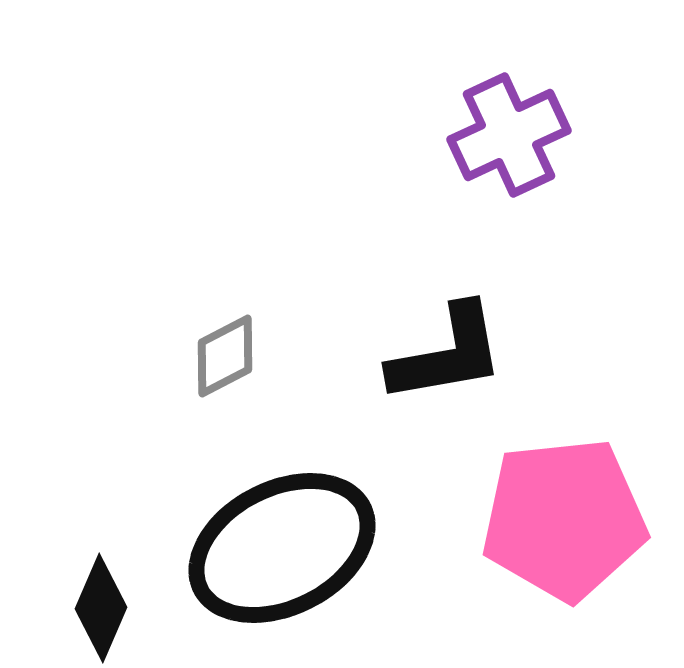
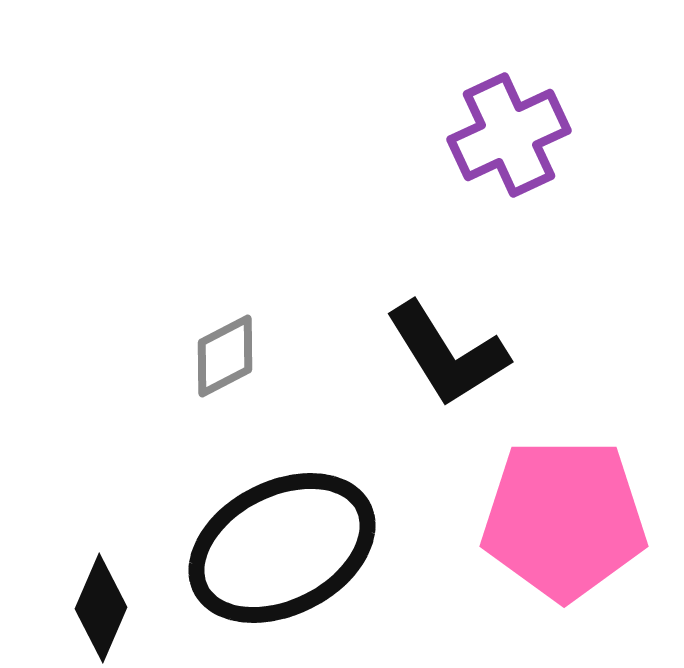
black L-shape: rotated 68 degrees clockwise
pink pentagon: rotated 6 degrees clockwise
